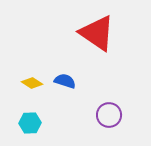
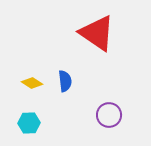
blue semicircle: rotated 65 degrees clockwise
cyan hexagon: moved 1 px left
